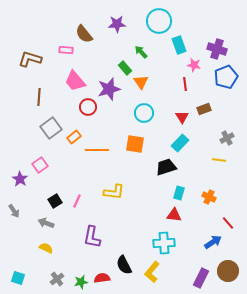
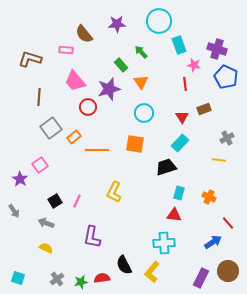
green rectangle at (125, 68): moved 4 px left, 3 px up
blue pentagon at (226, 77): rotated 25 degrees counterclockwise
yellow L-shape at (114, 192): rotated 110 degrees clockwise
